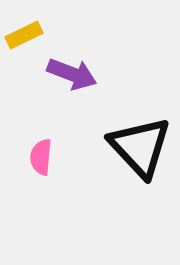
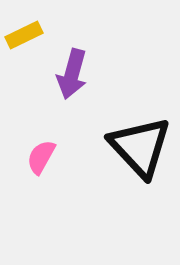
purple arrow: rotated 84 degrees clockwise
pink semicircle: rotated 24 degrees clockwise
